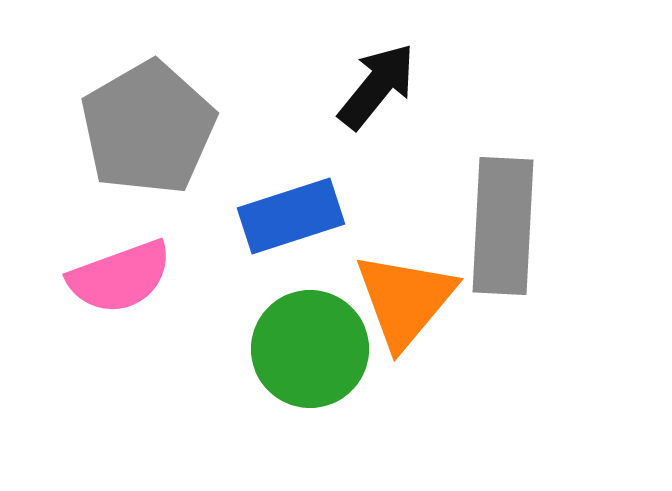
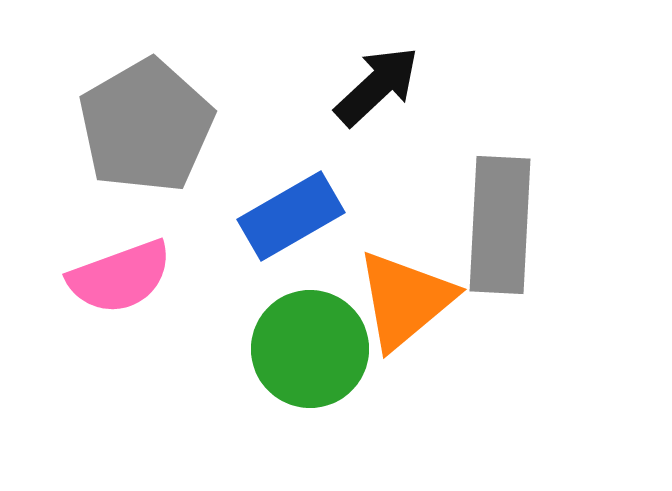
black arrow: rotated 8 degrees clockwise
gray pentagon: moved 2 px left, 2 px up
blue rectangle: rotated 12 degrees counterclockwise
gray rectangle: moved 3 px left, 1 px up
orange triangle: rotated 10 degrees clockwise
